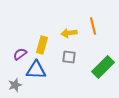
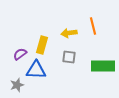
green rectangle: moved 1 px up; rotated 45 degrees clockwise
gray star: moved 2 px right
